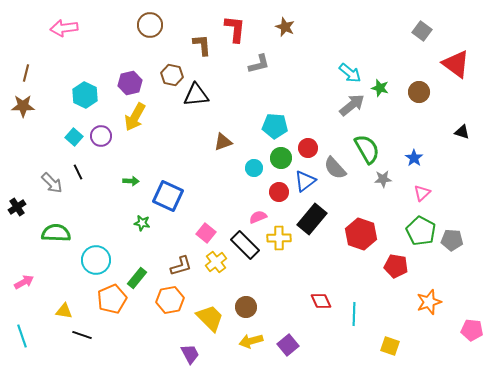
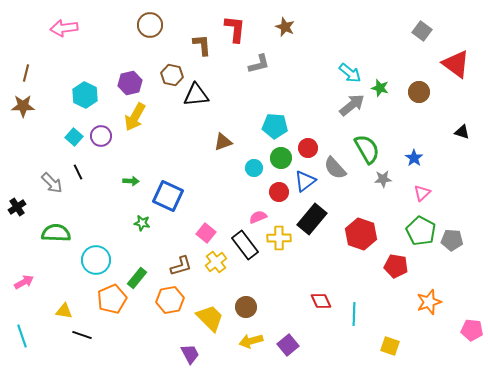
black rectangle at (245, 245): rotated 8 degrees clockwise
